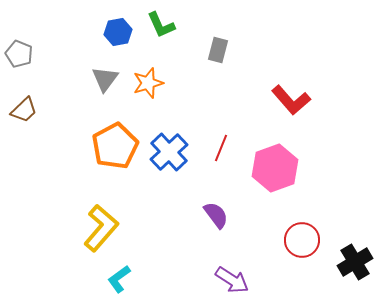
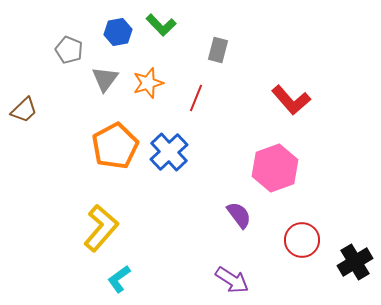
green L-shape: rotated 20 degrees counterclockwise
gray pentagon: moved 50 px right, 4 px up
red line: moved 25 px left, 50 px up
purple semicircle: moved 23 px right
